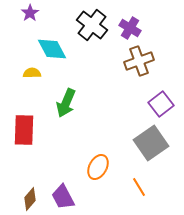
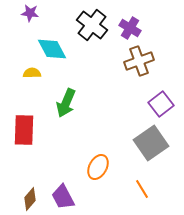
purple star: rotated 30 degrees counterclockwise
orange line: moved 3 px right, 2 px down
